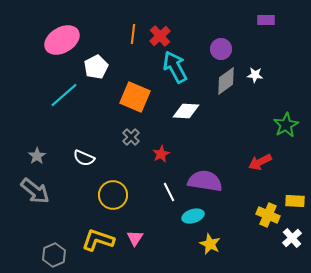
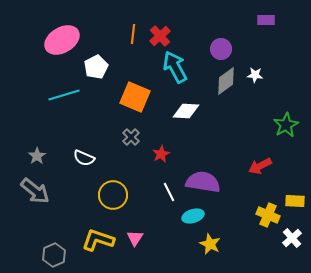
cyan line: rotated 24 degrees clockwise
red arrow: moved 4 px down
purple semicircle: moved 2 px left, 1 px down
